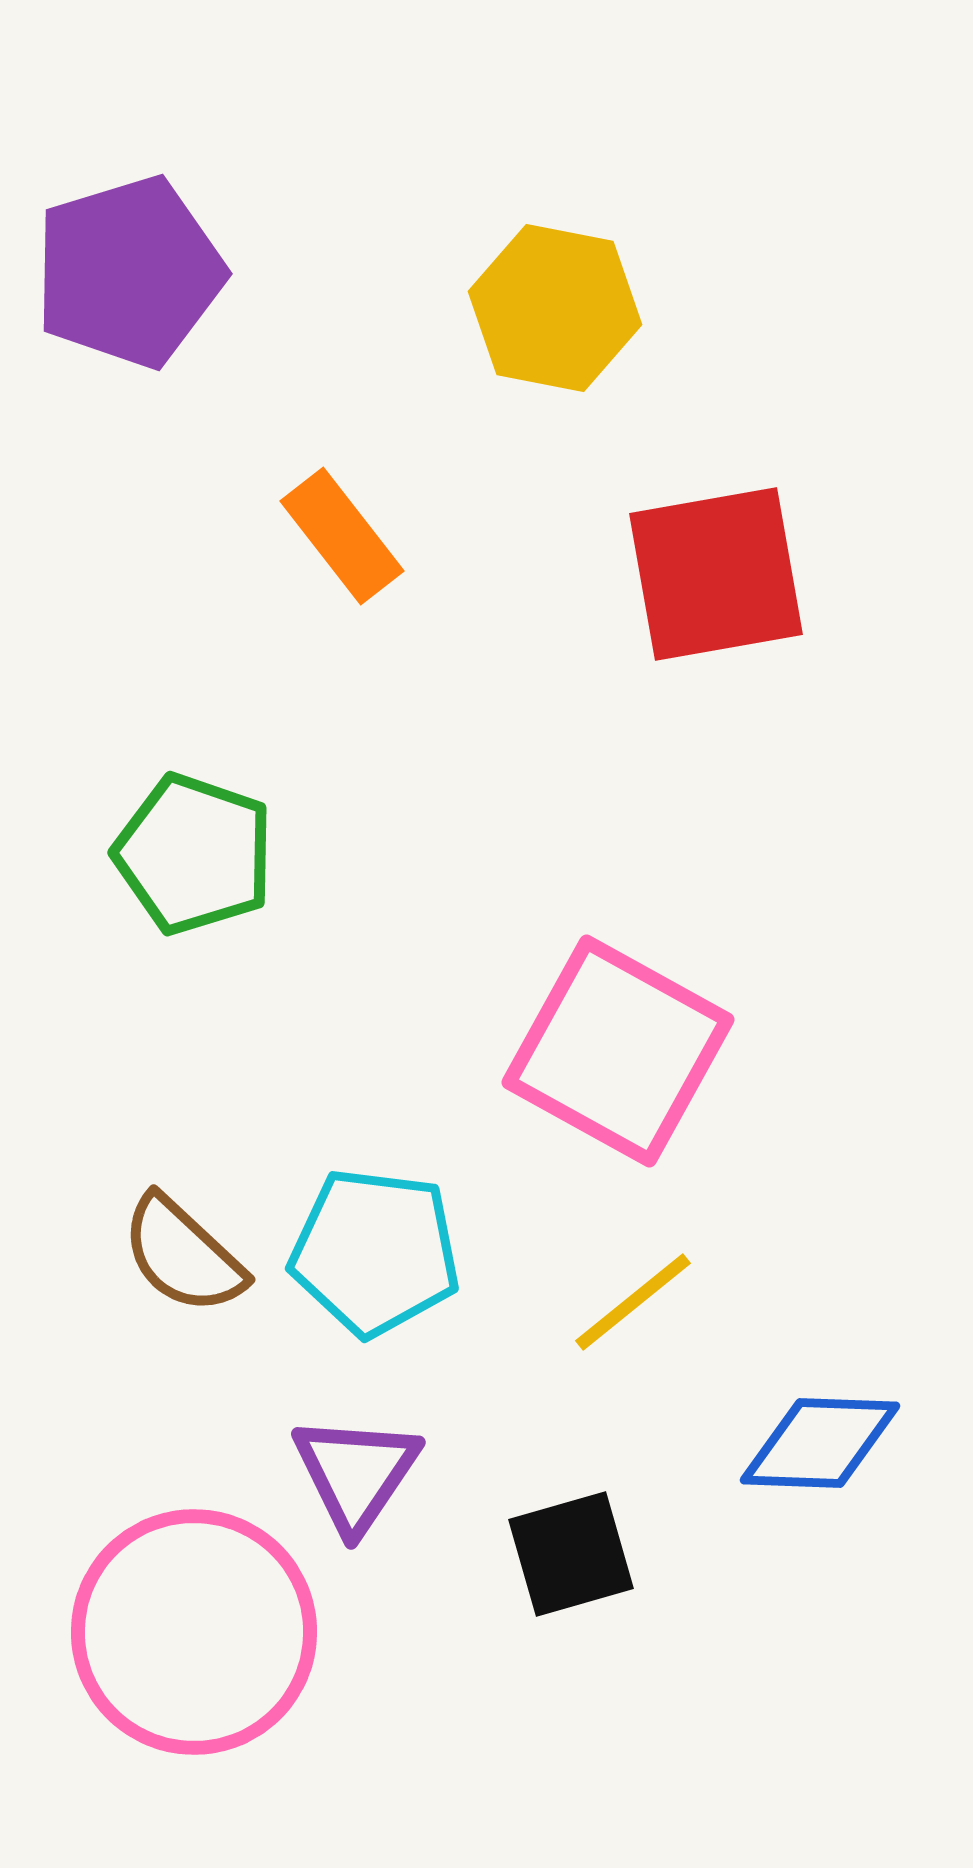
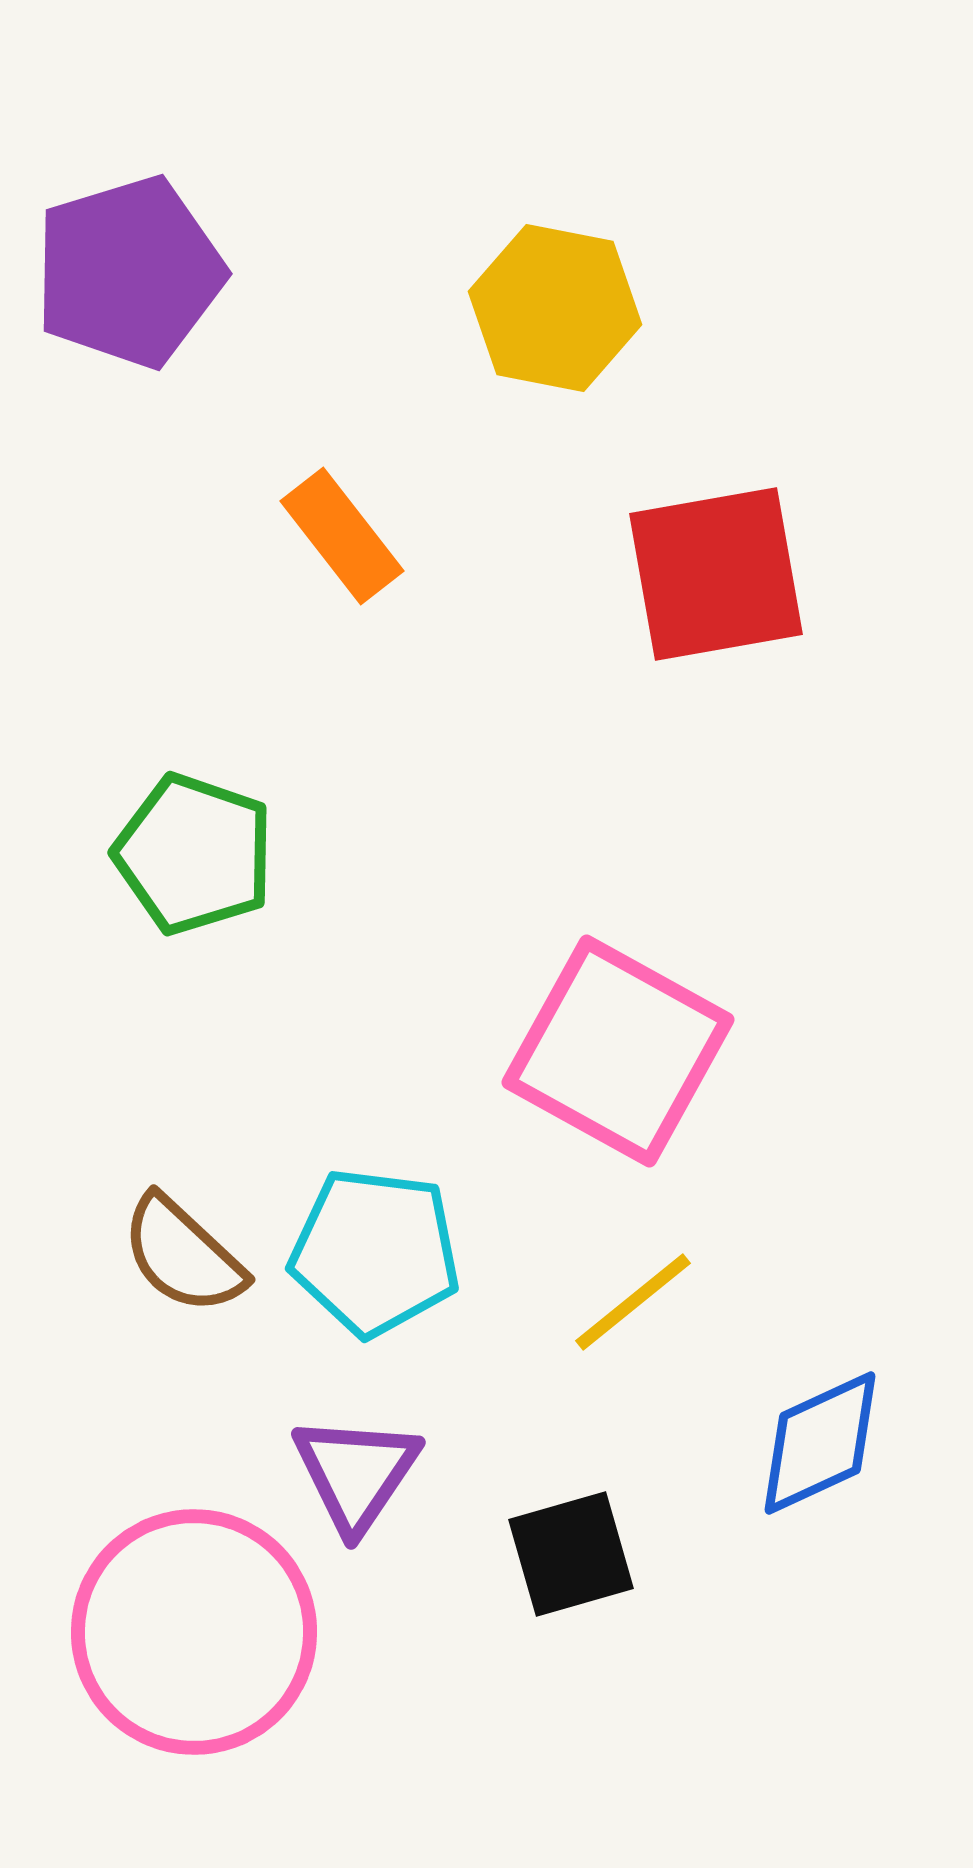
blue diamond: rotated 27 degrees counterclockwise
